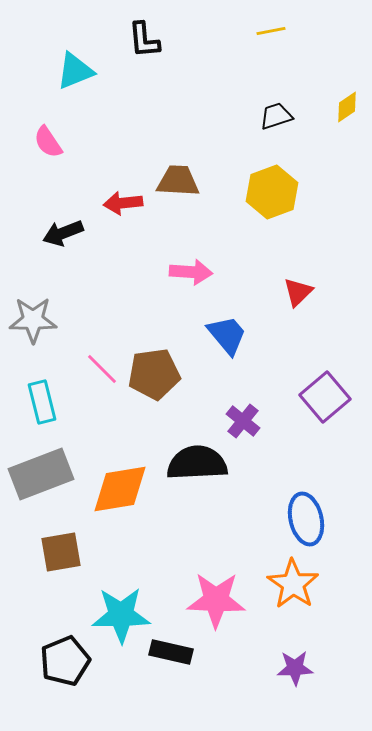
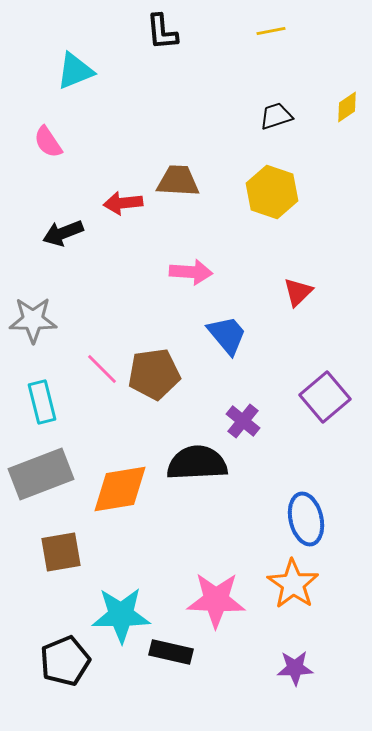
black L-shape: moved 18 px right, 8 px up
yellow hexagon: rotated 21 degrees counterclockwise
